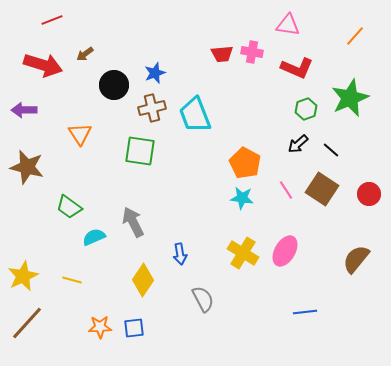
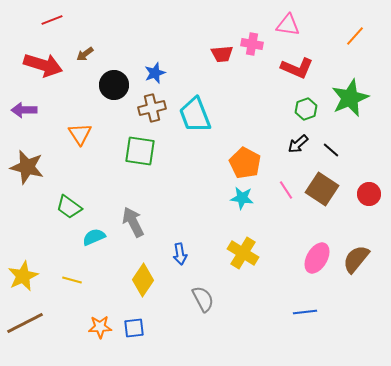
pink cross: moved 8 px up
pink ellipse: moved 32 px right, 7 px down
brown line: moved 2 px left; rotated 21 degrees clockwise
